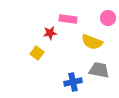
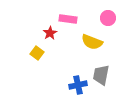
red star: rotated 24 degrees counterclockwise
gray trapezoid: moved 2 px right, 5 px down; rotated 90 degrees counterclockwise
blue cross: moved 5 px right, 3 px down
